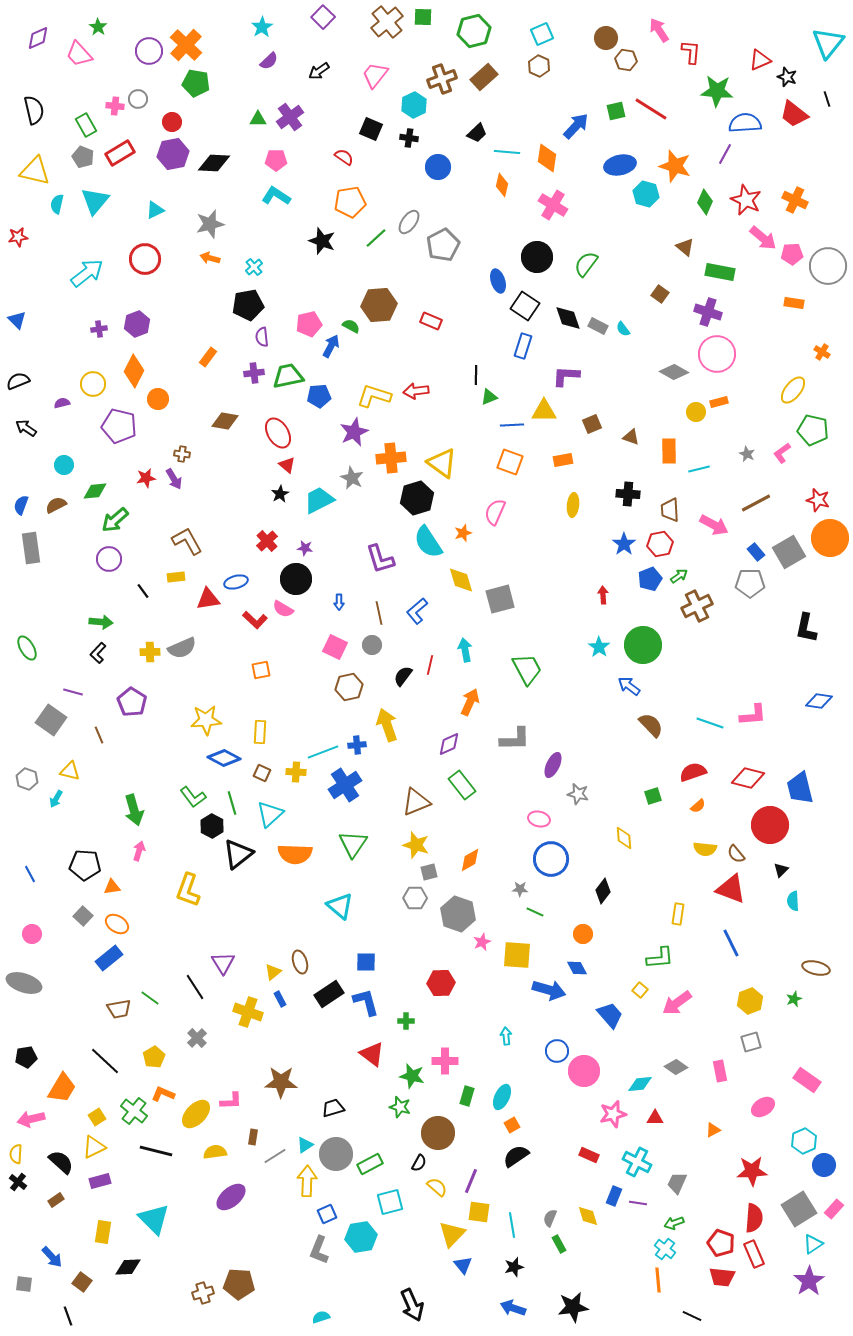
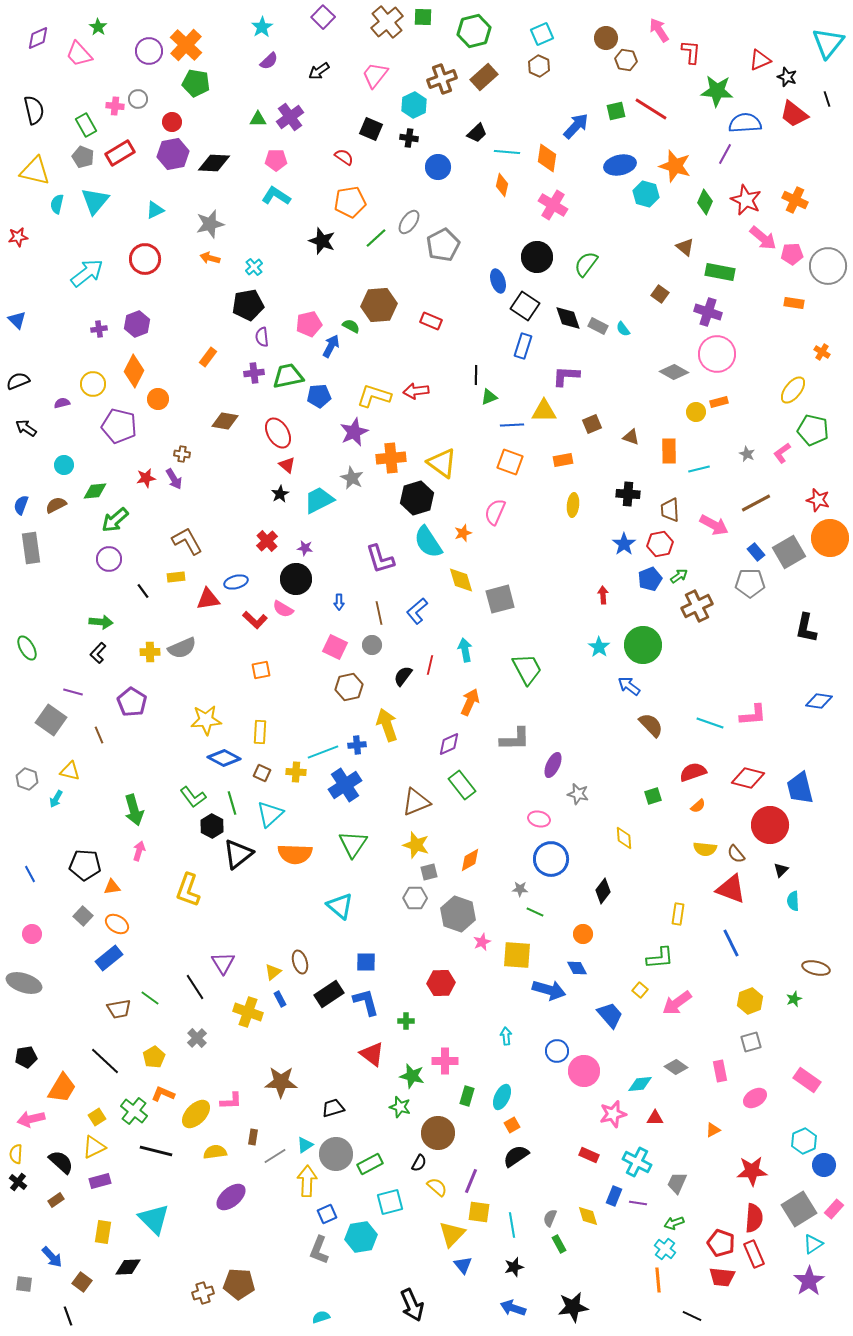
pink ellipse at (763, 1107): moved 8 px left, 9 px up
